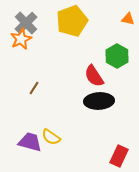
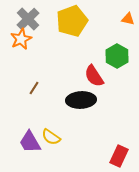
gray cross: moved 2 px right, 4 px up
black ellipse: moved 18 px left, 1 px up
purple trapezoid: rotated 135 degrees counterclockwise
